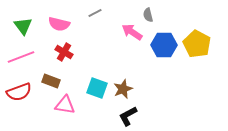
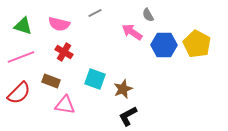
gray semicircle: rotated 16 degrees counterclockwise
green triangle: rotated 36 degrees counterclockwise
cyan square: moved 2 px left, 9 px up
red semicircle: moved 1 px down; rotated 25 degrees counterclockwise
